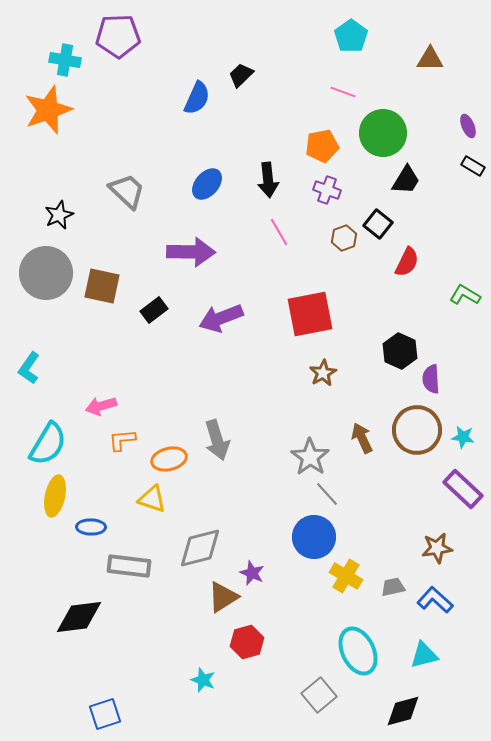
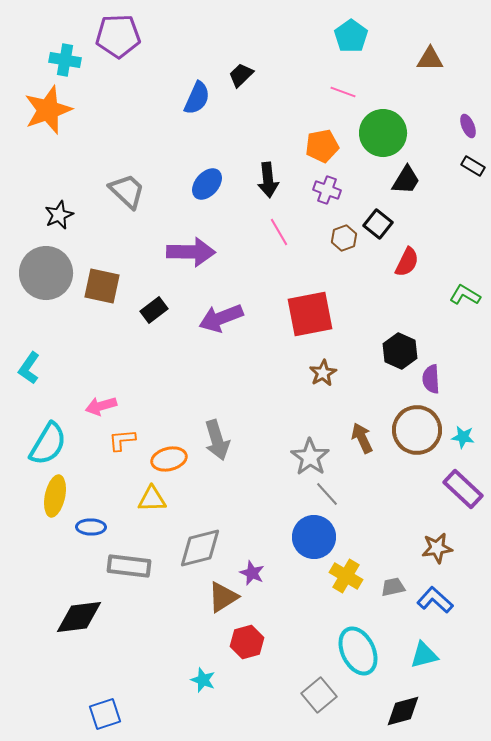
yellow triangle at (152, 499): rotated 20 degrees counterclockwise
